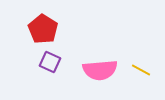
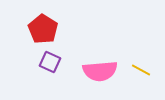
pink semicircle: moved 1 px down
